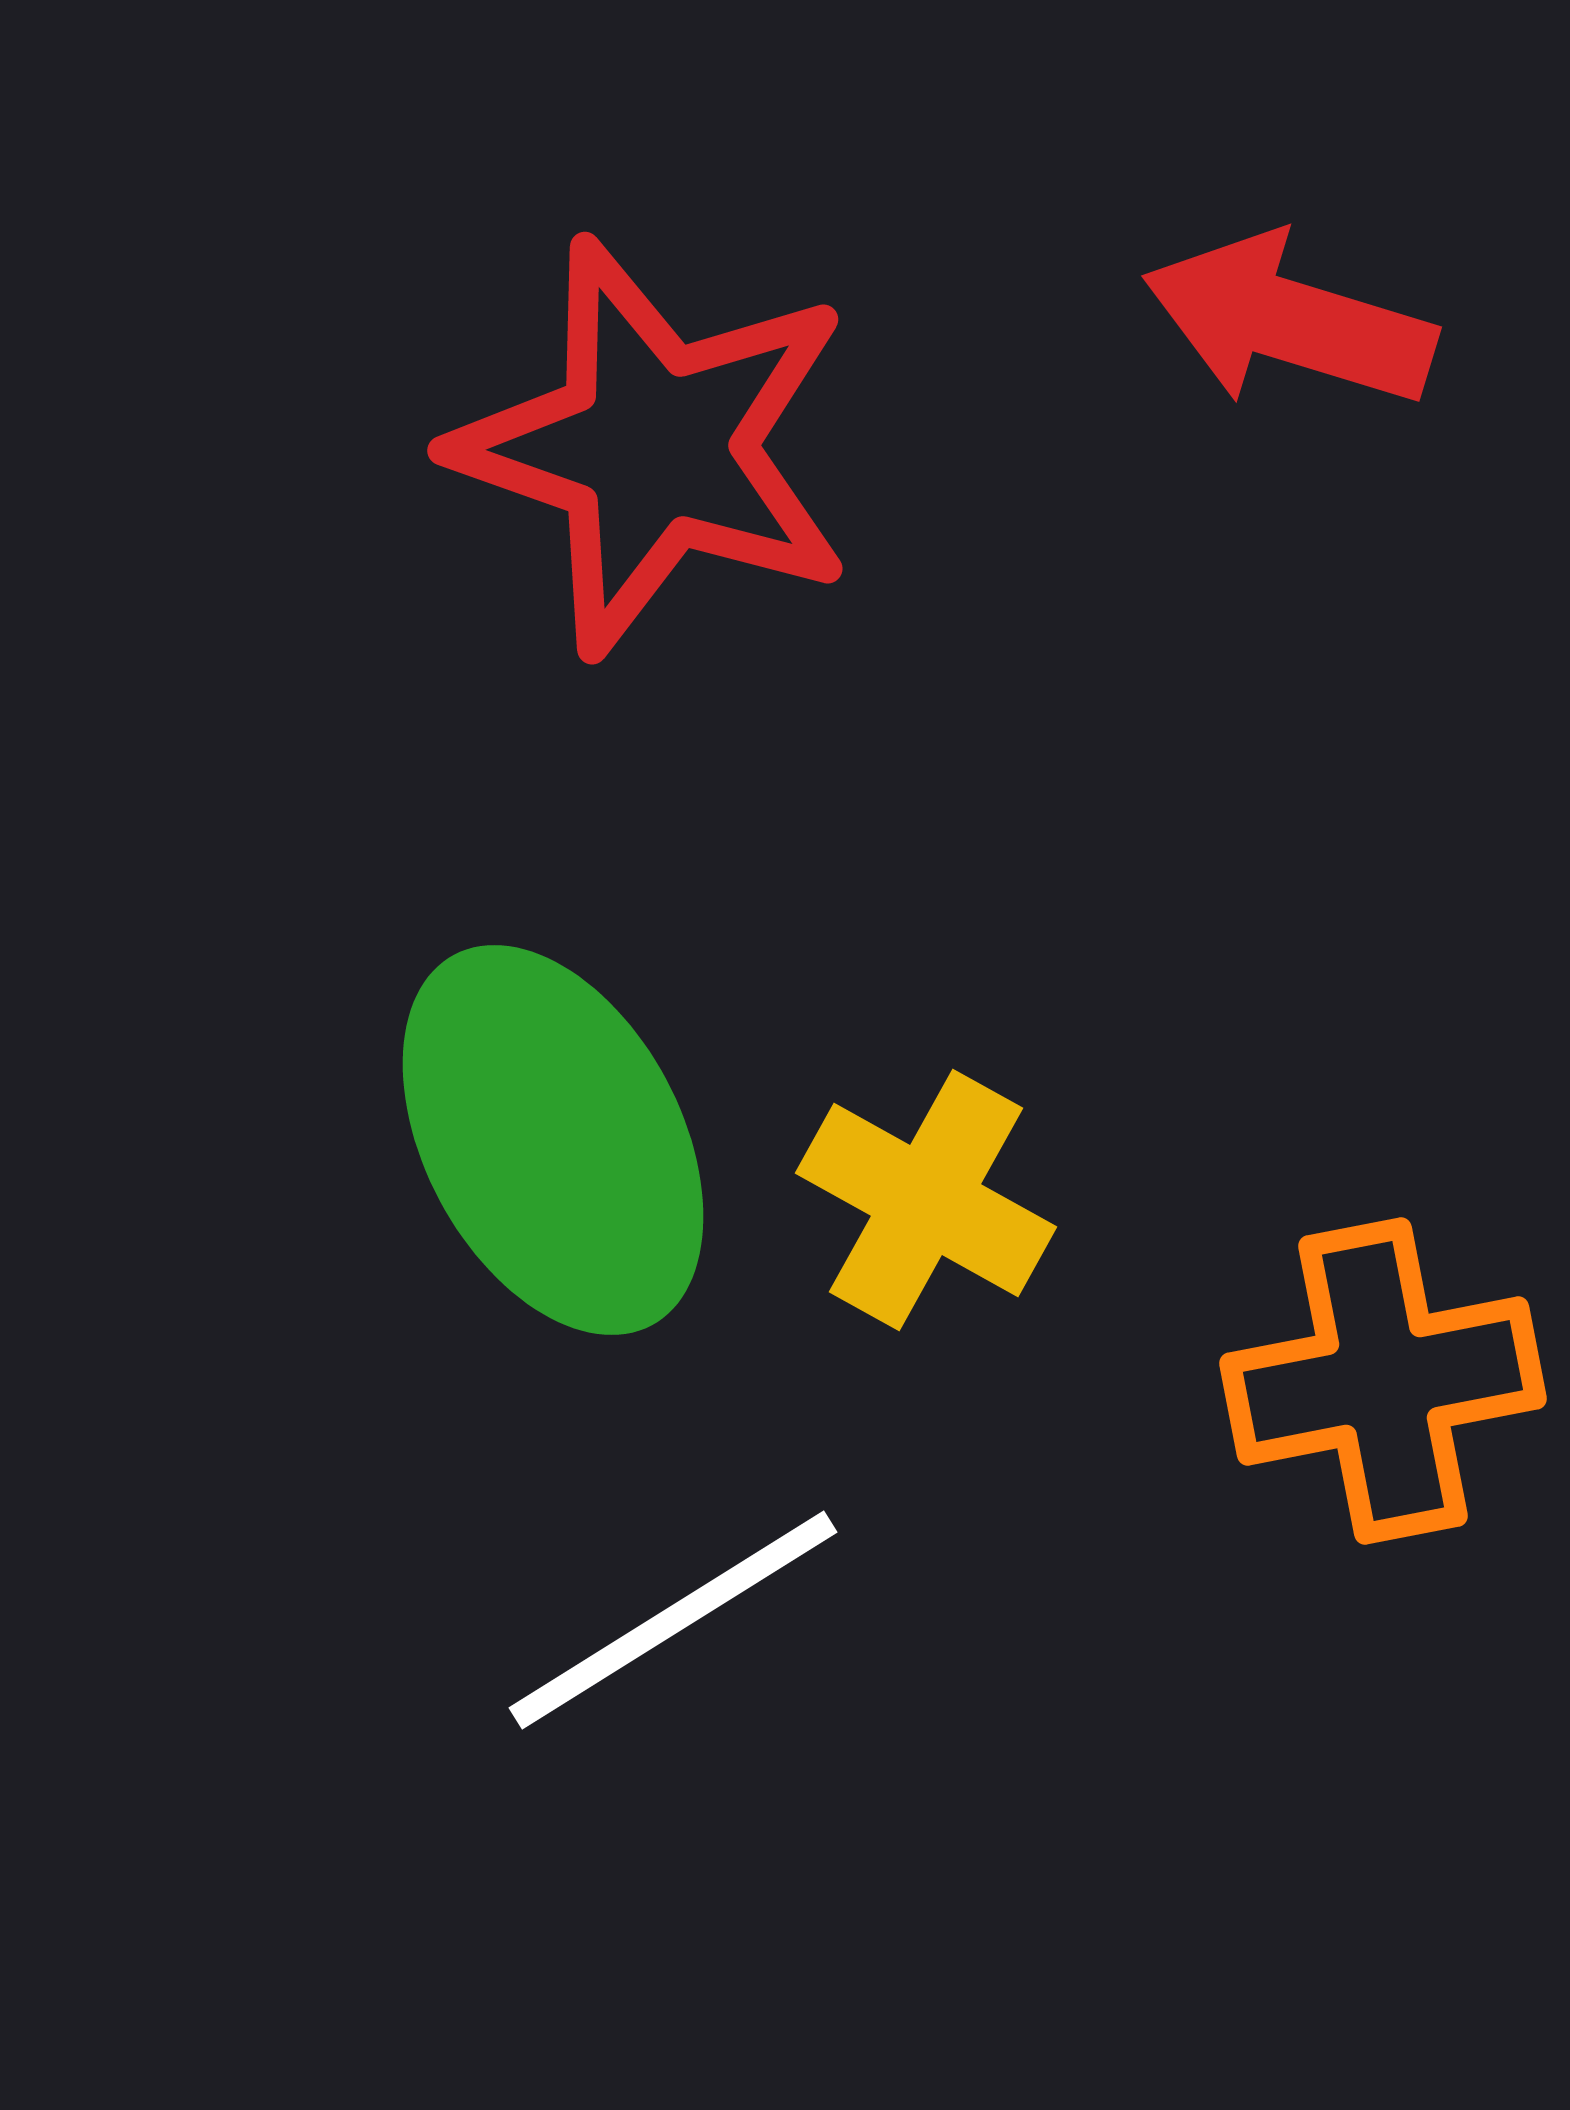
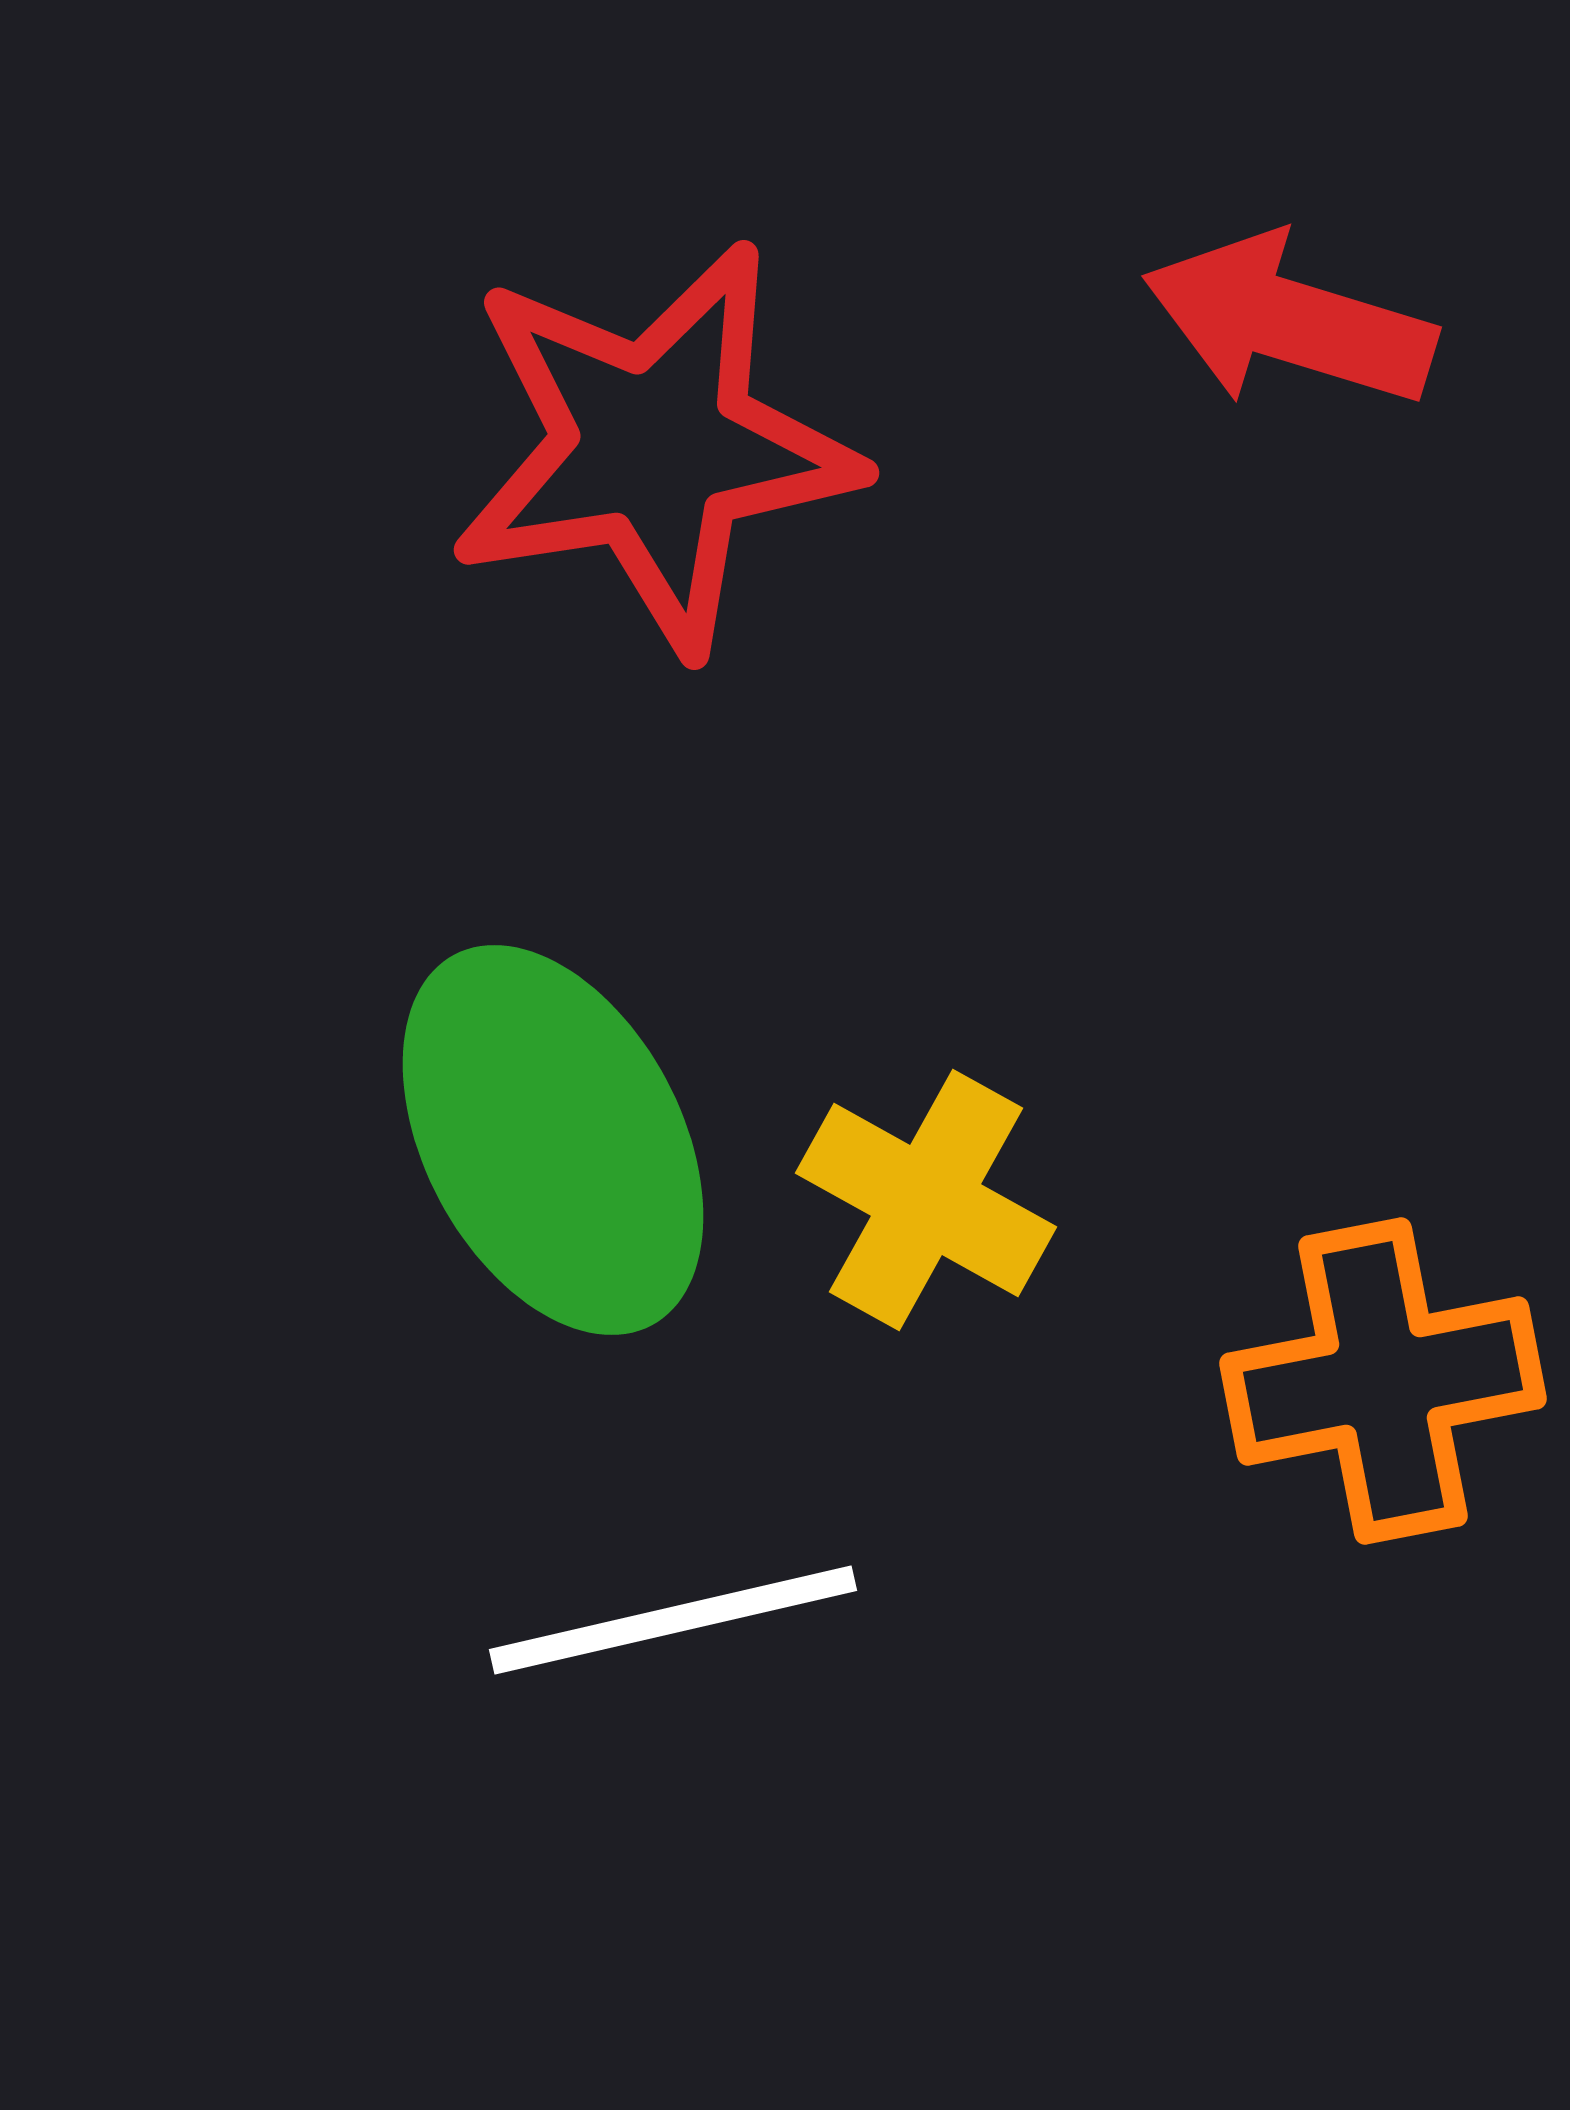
red star: rotated 28 degrees counterclockwise
white line: rotated 19 degrees clockwise
